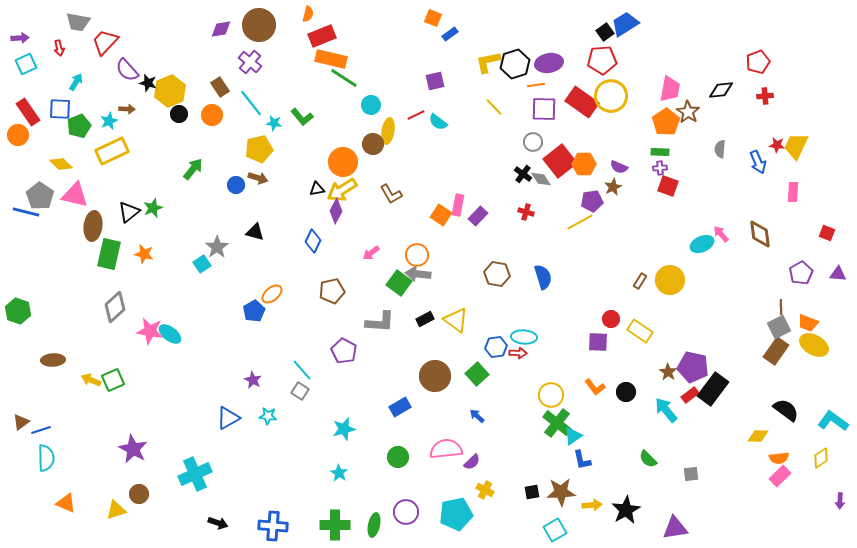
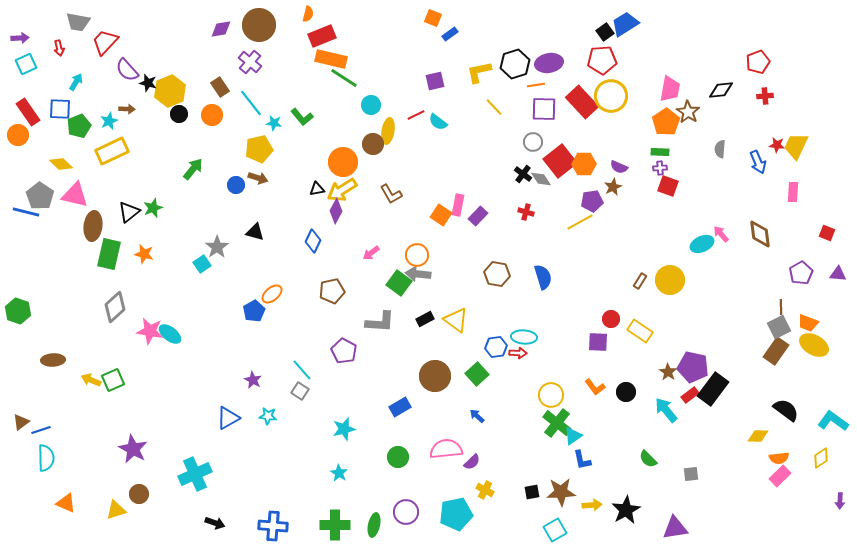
yellow L-shape at (488, 62): moved 9 px left, 10 px down
red rectangle at (582, 102): rotated 12 degrees clockwise
black arrow at (218, 523): moved 3 px left
